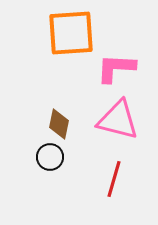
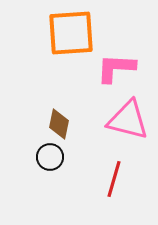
pink triangle: moved 10 px right
